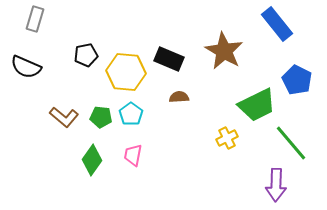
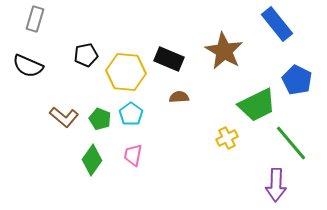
black semicircle: moved 2 px right, 1 px up
green pentagon: moved 1 px left, 2 px down; rotated 15 degrees clockwise
